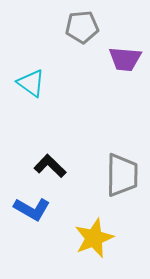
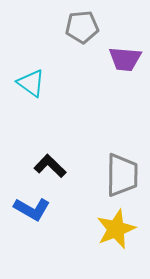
yellow star: moved 22 px right, 9 px up
